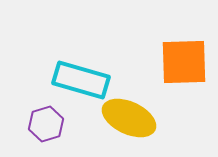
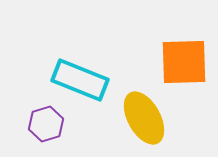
cyan rectangle: moved 1 px left; rotated 6 degrees clockwise
yellow ellipse: moved 15 px right; rotated 36 degrees clockwise
